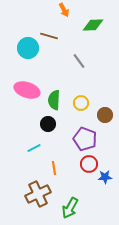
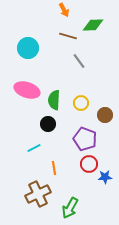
brown line: moved 19 px right
